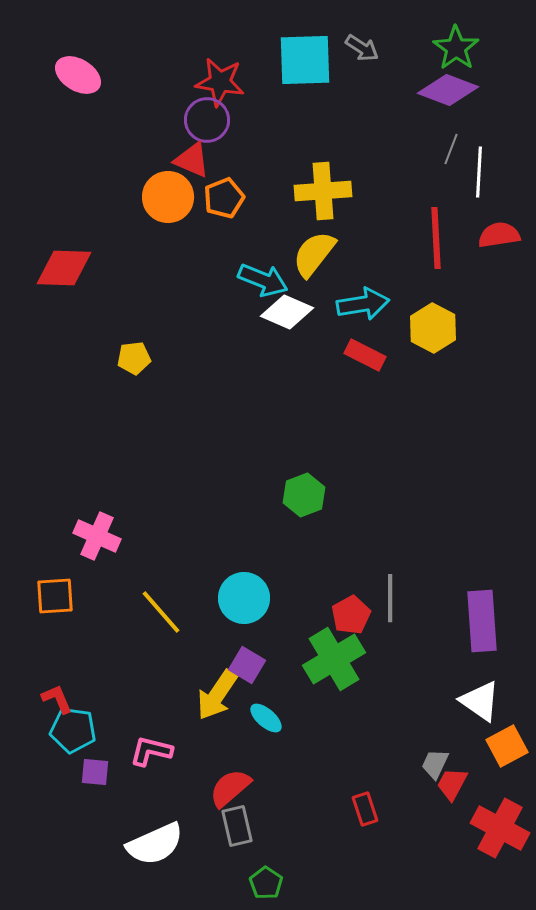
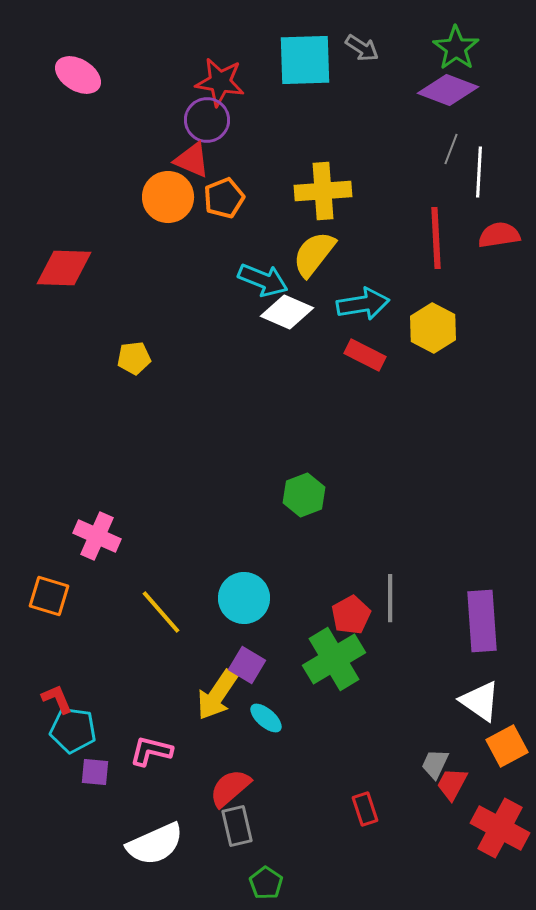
orange square at (55, 596): moved 6 px left; rotated 21 degrees clockwise
